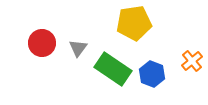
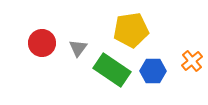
yellow pentagon: moved 3 px left, 7 px down
green rectangle: moved 1 px left, 1 px down
blue hexagon: moved 1 px right, 3 px up; rotated 20 degrees counterclockwise
